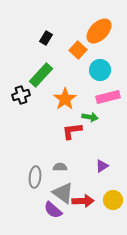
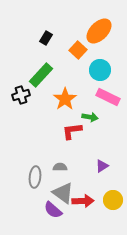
pink rectangle: rotated 40 degrees clockwise
